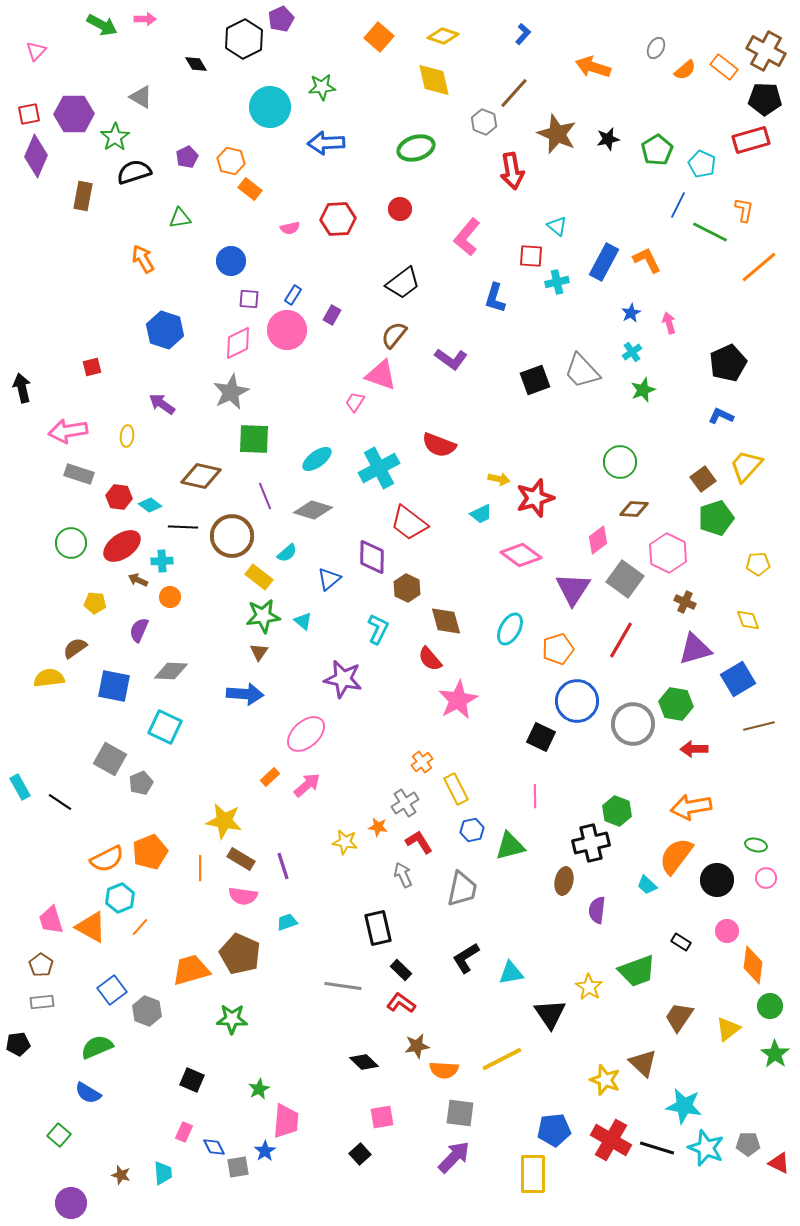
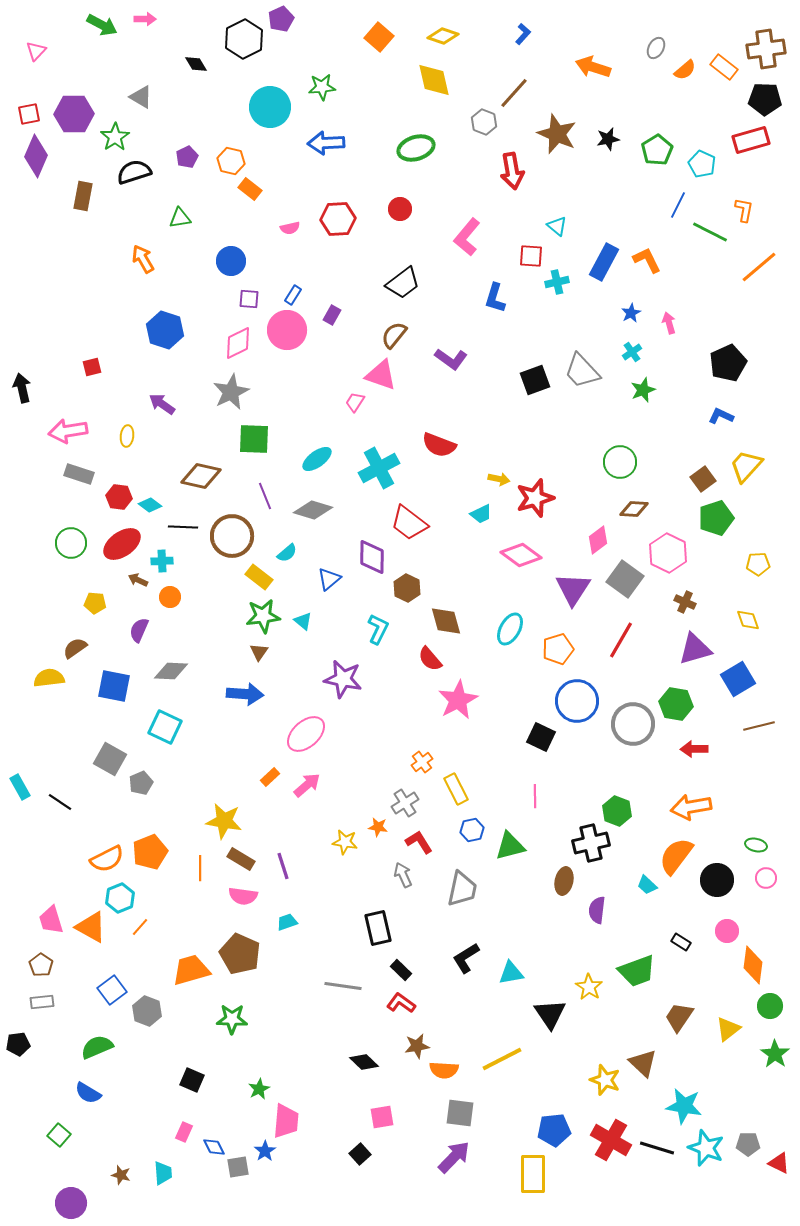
brown cross at (766, 51): moved 2 px up; rotated 36 degrees counterclockwise
red ellipse at (122, 546): moved 2 px up
